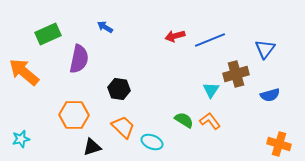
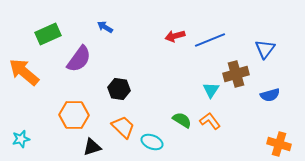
purple semicircle: rotated 24 degrees clockwise
green semicircle: moved 2 px left
